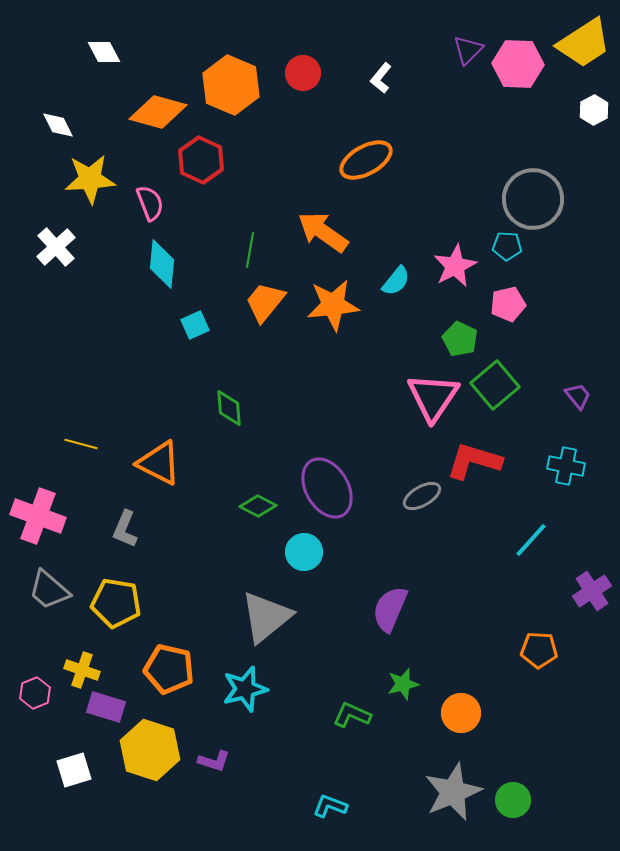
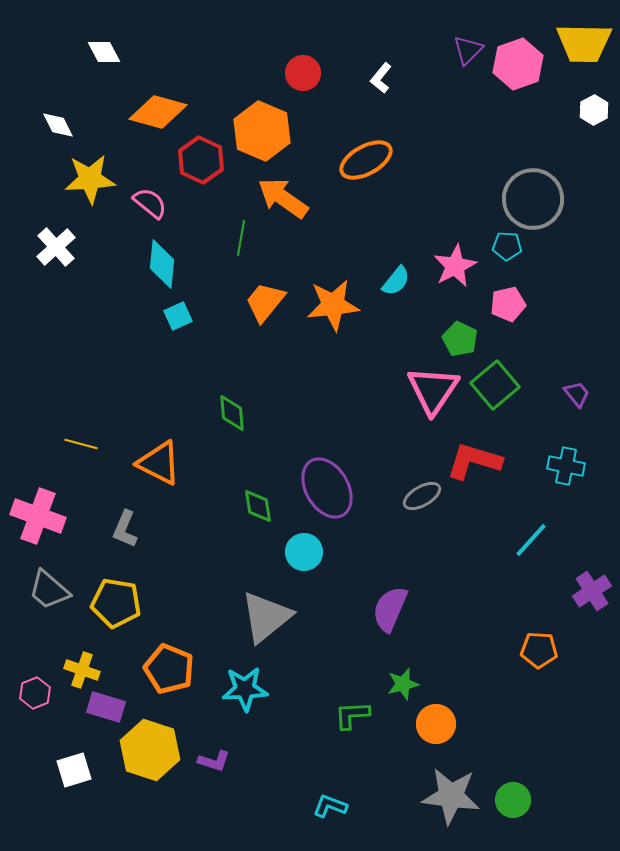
yellow trapezoid at (584, 43): rotated 34 degrees clockwise
pink hexagon at (518, 64): rotated 21 degrees counterclockwise
orange hexagon at (231, 85): moved 31 px right, 46 px down
pink semicircle at (150, 203): rotated 30 degrees counterclockwise
orange arrow at (323, 232): moved 40 px left, 34 px up
green line at (250, 250): moved 9 px left, 12 px up
cyan square at (195, 325): moved 17 px left, 9 px up
purple trapezoid at (578, 396): moved 1 px left, 2 px up
pink triangle at (433, 397): moved 7 px up
green diamond at (229, 408): moved 3 px right, 5 px down
green diamond at (258, 506): rotated 54 degrees clockwise
orange pentagon at (169, 669): rotated 9 degrees clockwise
cyan star at (245, 689): rotated 12 degrees clockwise
orange circle at (461, 713): moved 25 px left, 11 px down
green L-shape at (352, 715): rotated 27 degrees counterclockwise
gray star at (453, 792): moved 2 px left, 4 px down; rotated 30 degrees clockwise
